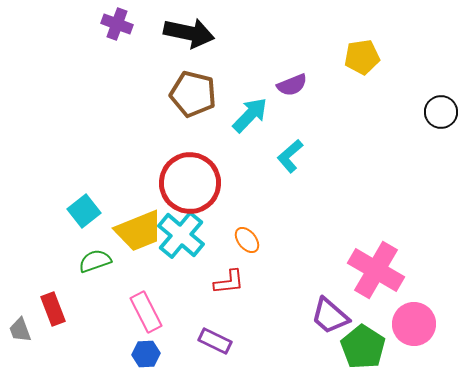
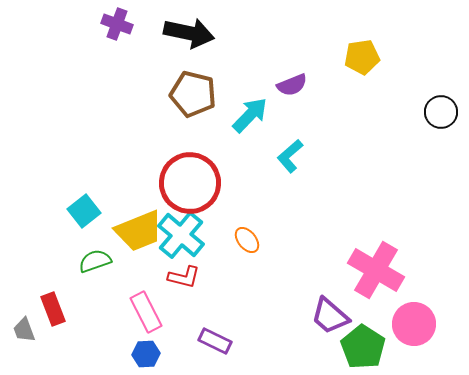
red L-shape: moved 45 px left, 5 px up; rotated 20 degrees clockwise
gray trapezoid: moved 4 px right
